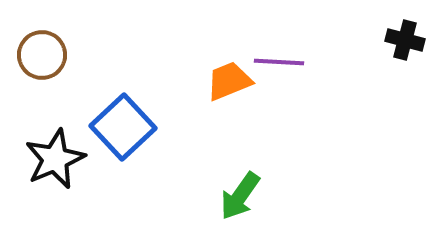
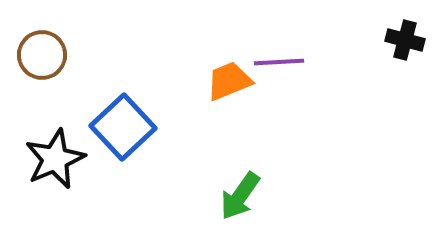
purple line: rotated 6 degrees counterclockwise
